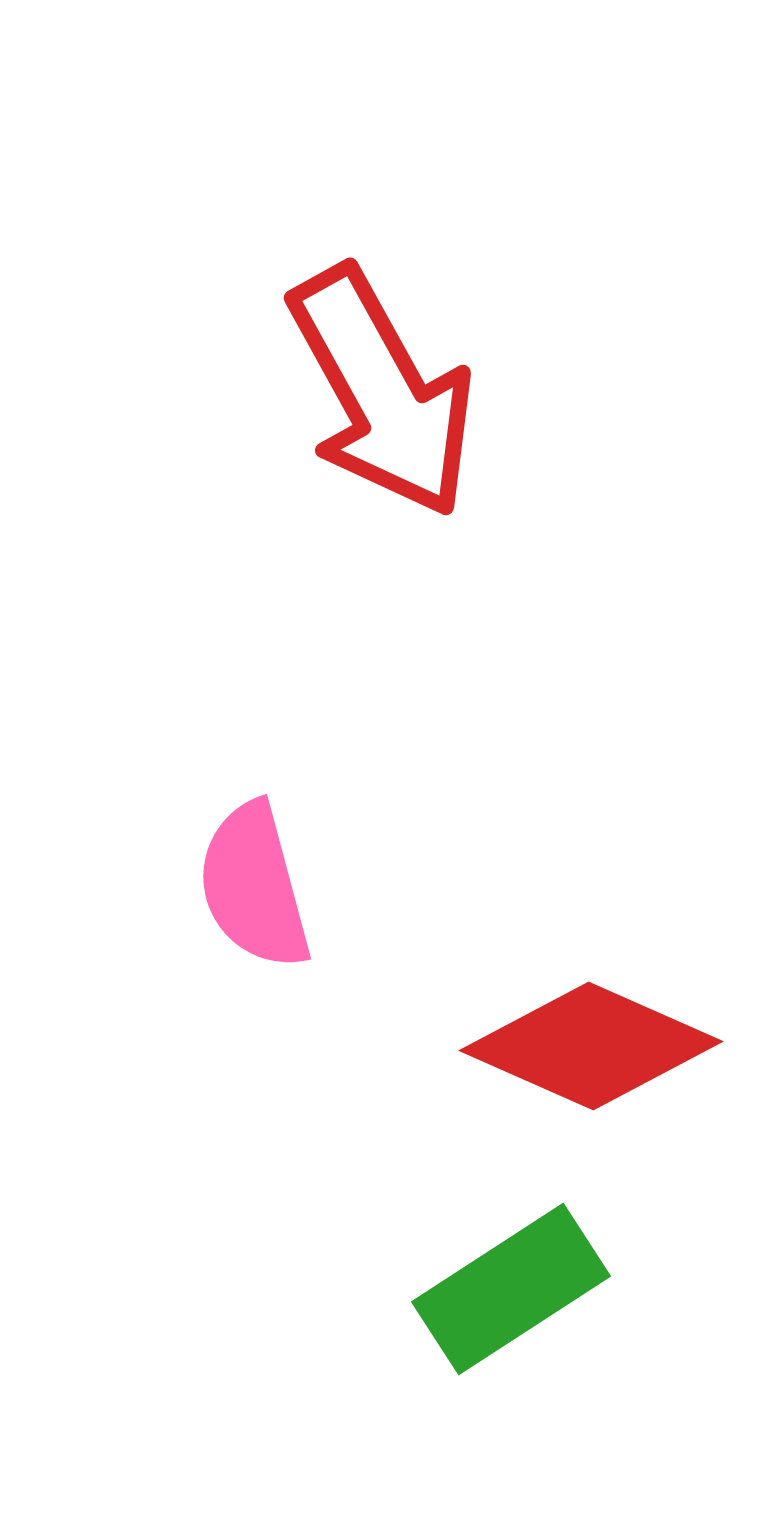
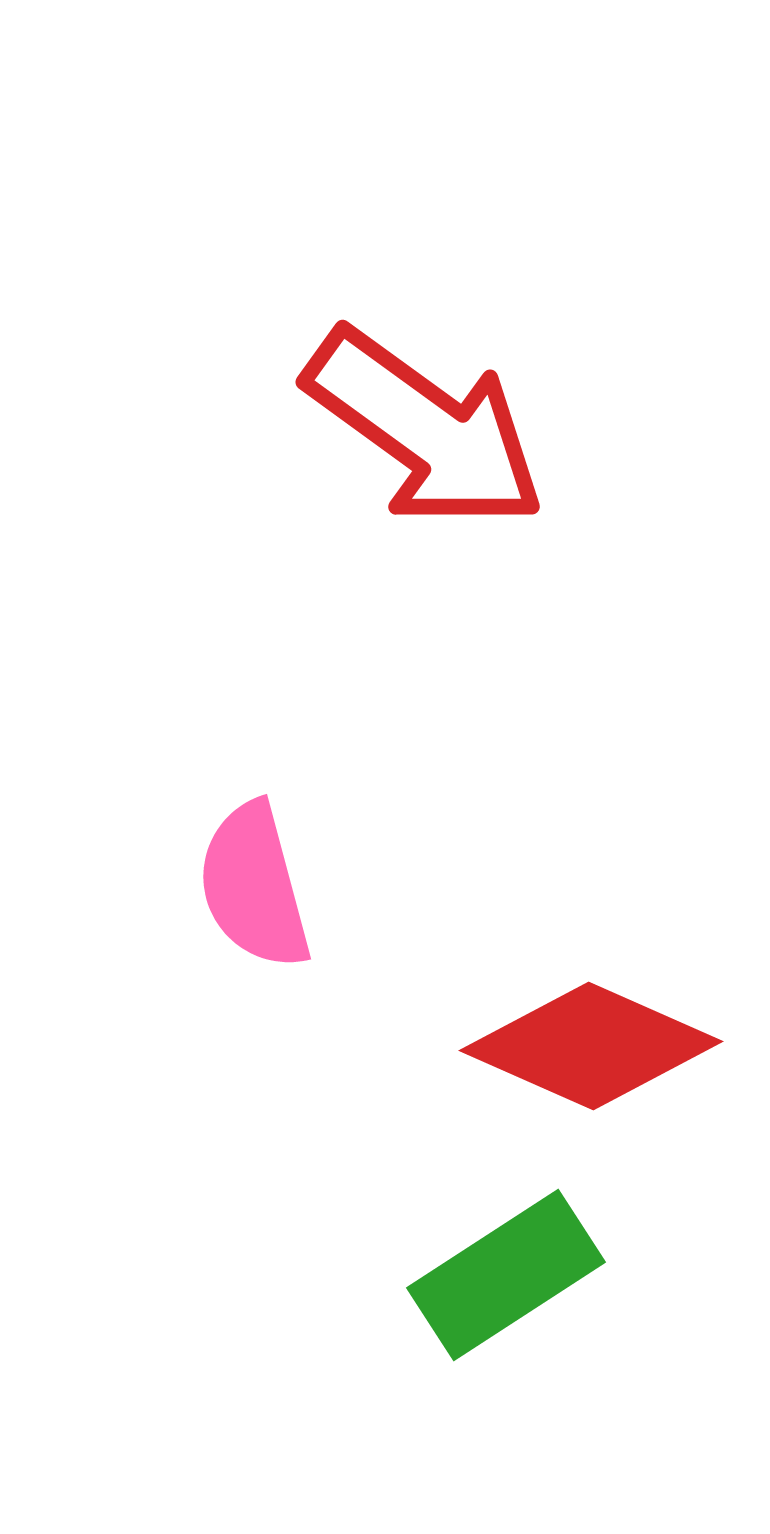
red arrow: moved 43 px right, 37 px down; rotated 25 degrees counterclockwise
green rectangle: moved 5 px left, 14 px up
